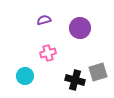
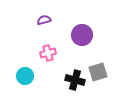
purple circle: moved 2 px right, 7 px down
